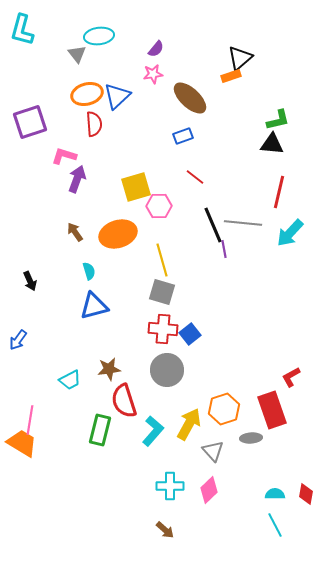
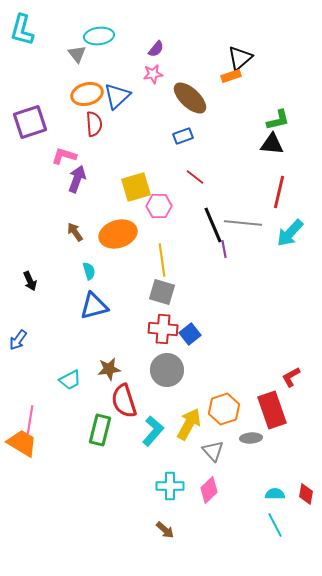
yellow line at (162, 260): rotated 8 degrees clockwise
